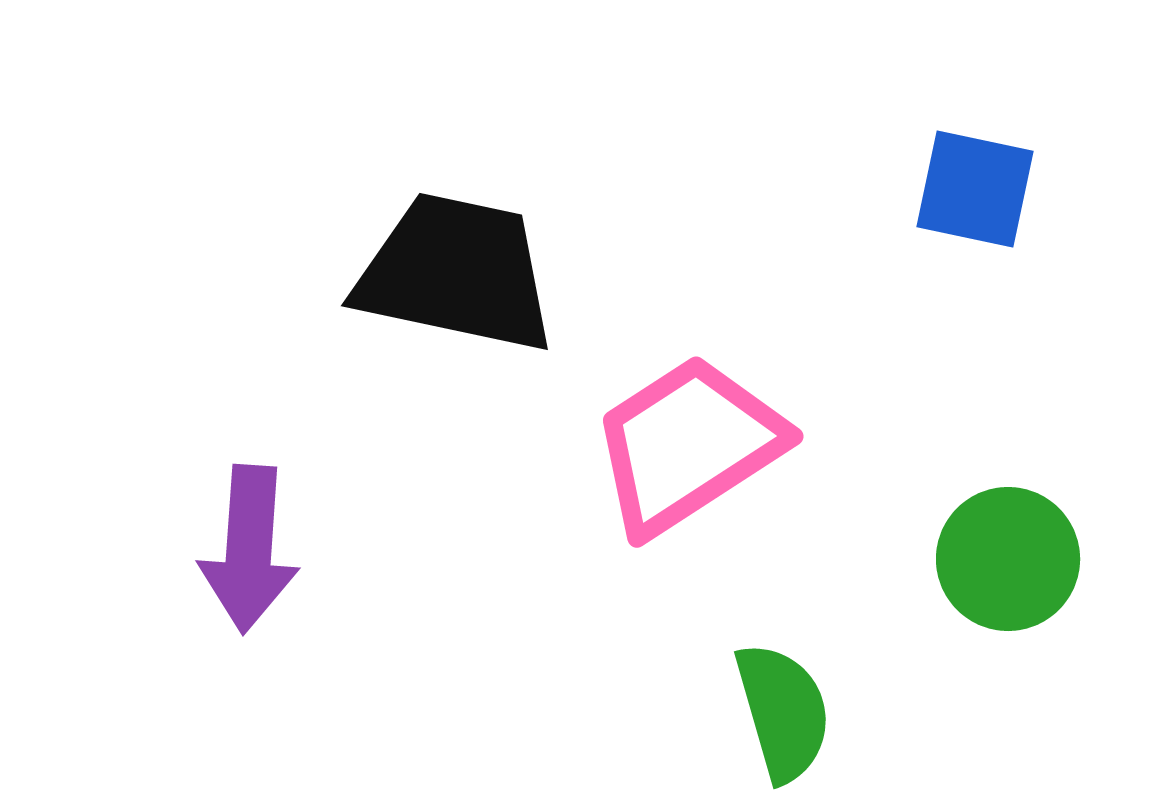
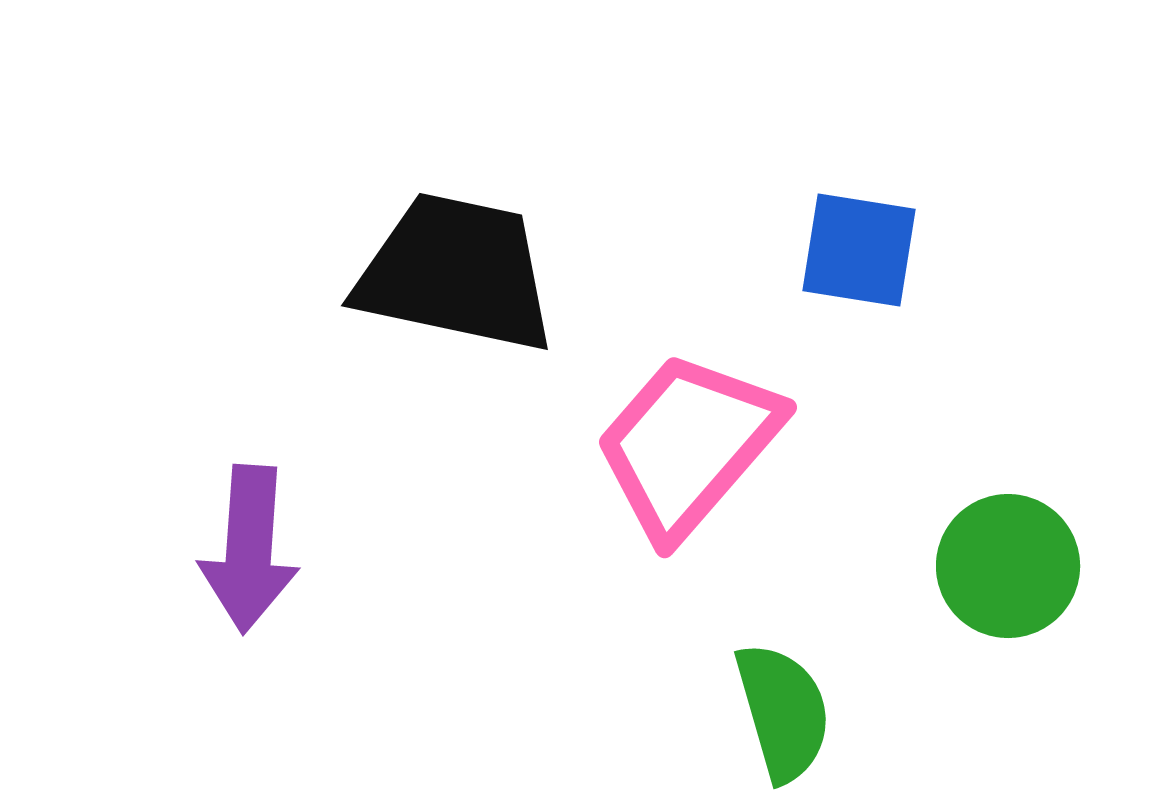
blue square: moved 116 px left, 61 px down; rotated 3 degrees counterclockwise
pink trapezoid: rotated 16 degrees counterclockwise
green circle: moved 7 px down
